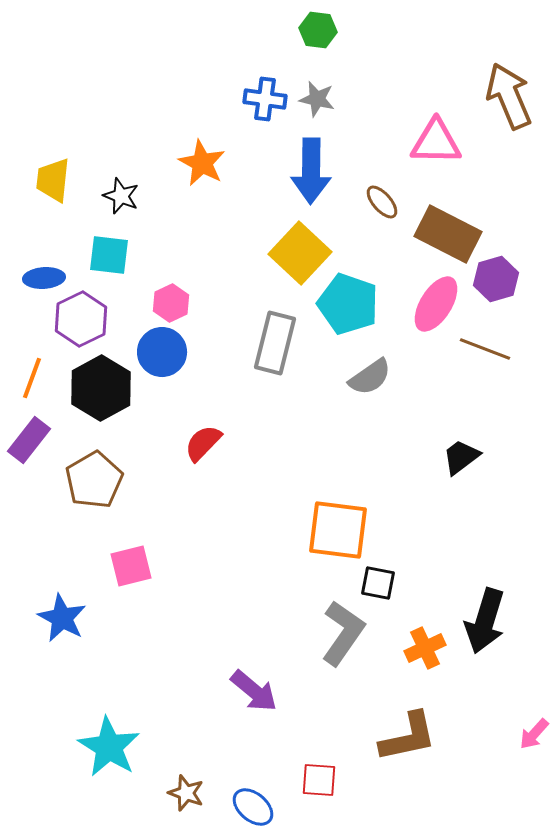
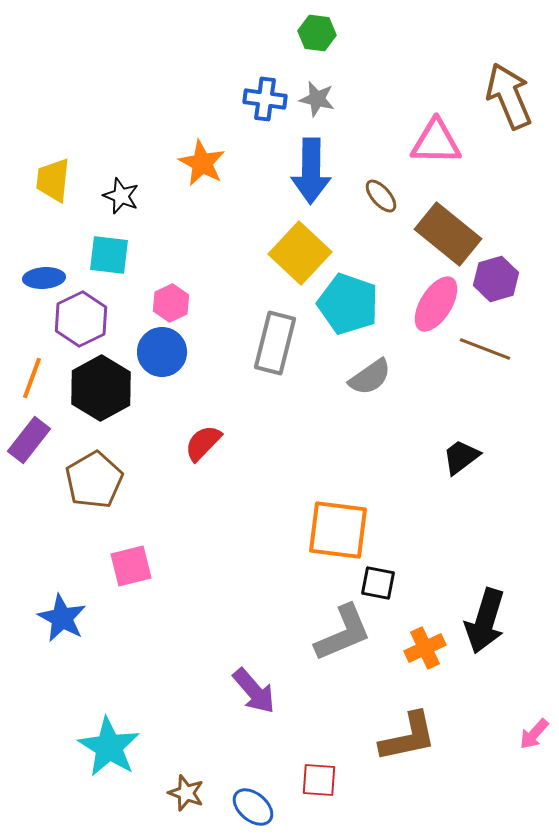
green hexagon at (318, 30): moved 1 px left, 3 px down
brown ellipse at (382, 202): moved 1 px left, 6 px up
brown rectangle at (448, 234): rotated 12 degrees clockwise
gray L-shape at (343, 633): rotated 32 degrees clockwise
purple arrow at (254, 691): rotated 9 degrees clockwise
